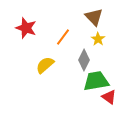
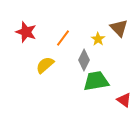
brown triangle: moved 25 px right, 11 px down
red star: moved 4 px down
orange line: moved 1 px down
red triangle: moved 15 px right, 3 px down
